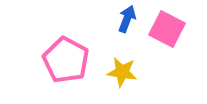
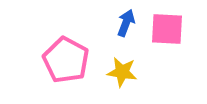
blue arrow: moved 1 px left, 4 px down
pink square: rotated 24 degrees counterclockwise
